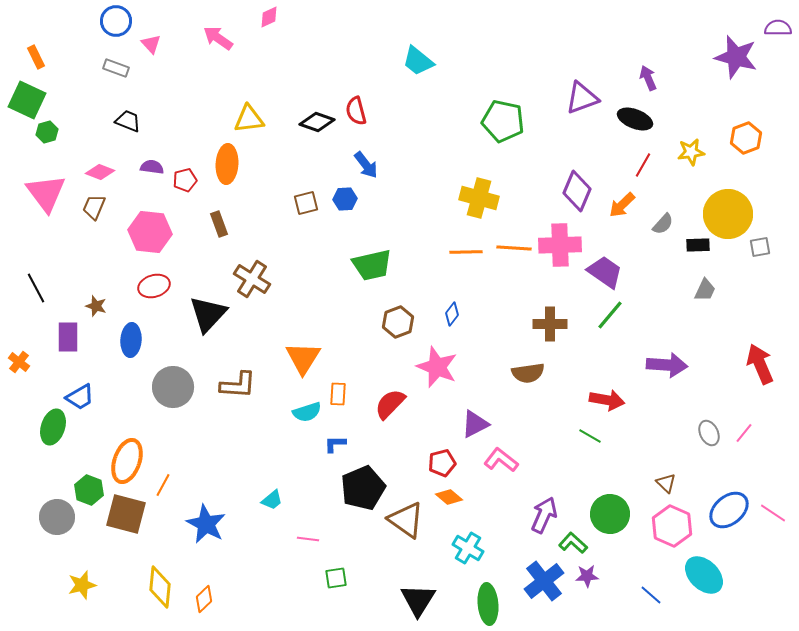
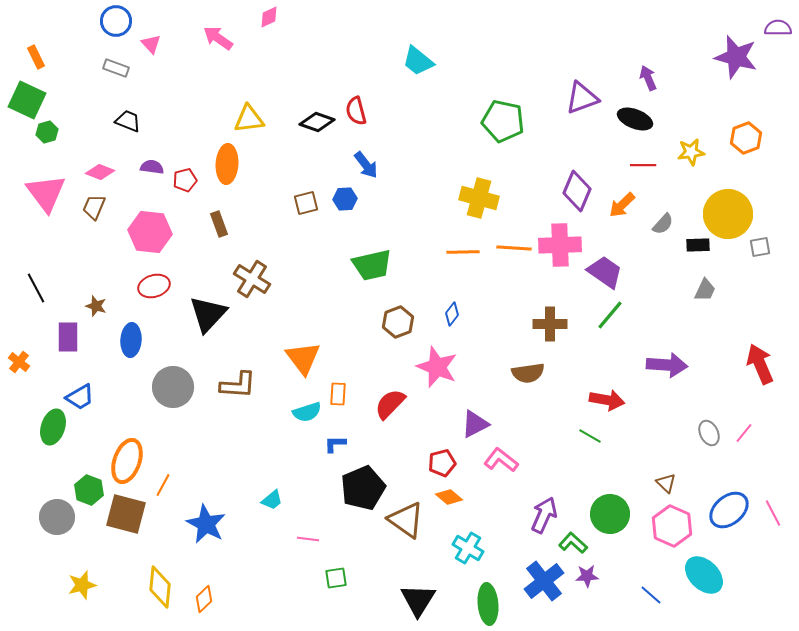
red line at (643, 165): rotated 60 degrees clockwise
orange line at (466, 252): moved 3 px left
orange triangle at (303, 358): rotated 9 degrees counterclockwise
pink line at (773, 513): rotated 28 degrees clockwise
